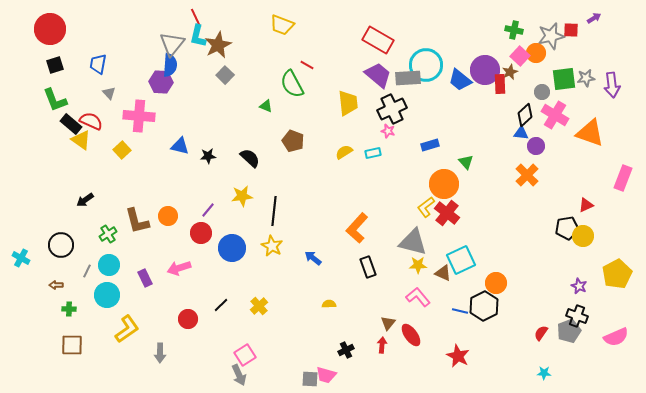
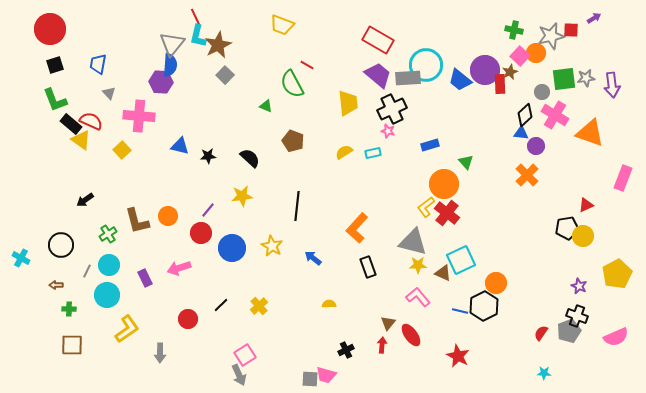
black line at (274, 211): moved 23 px right, 5 px up
